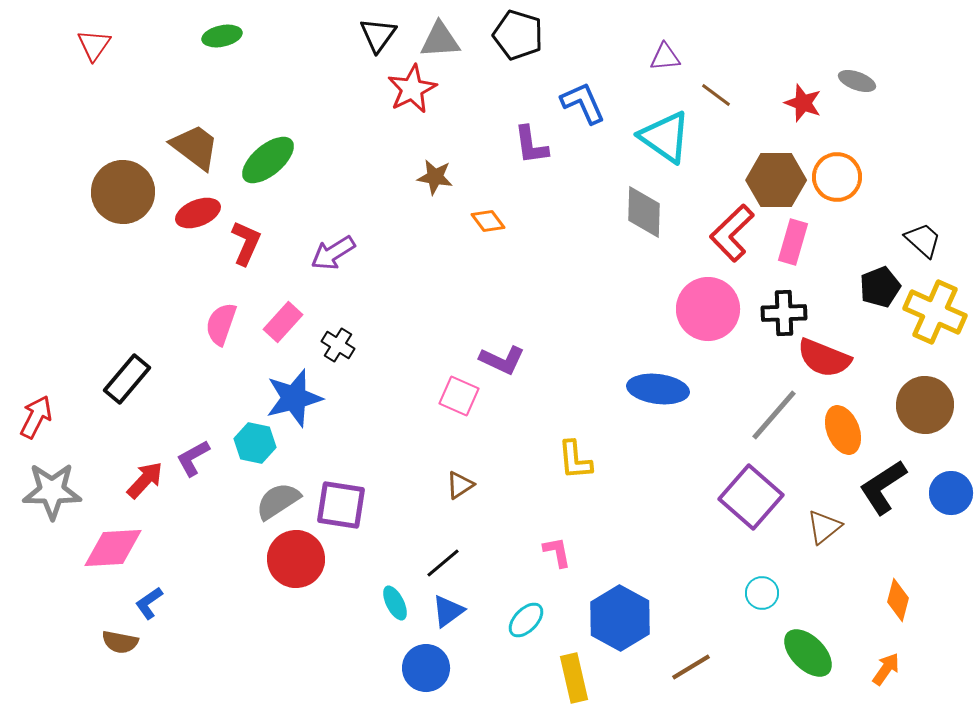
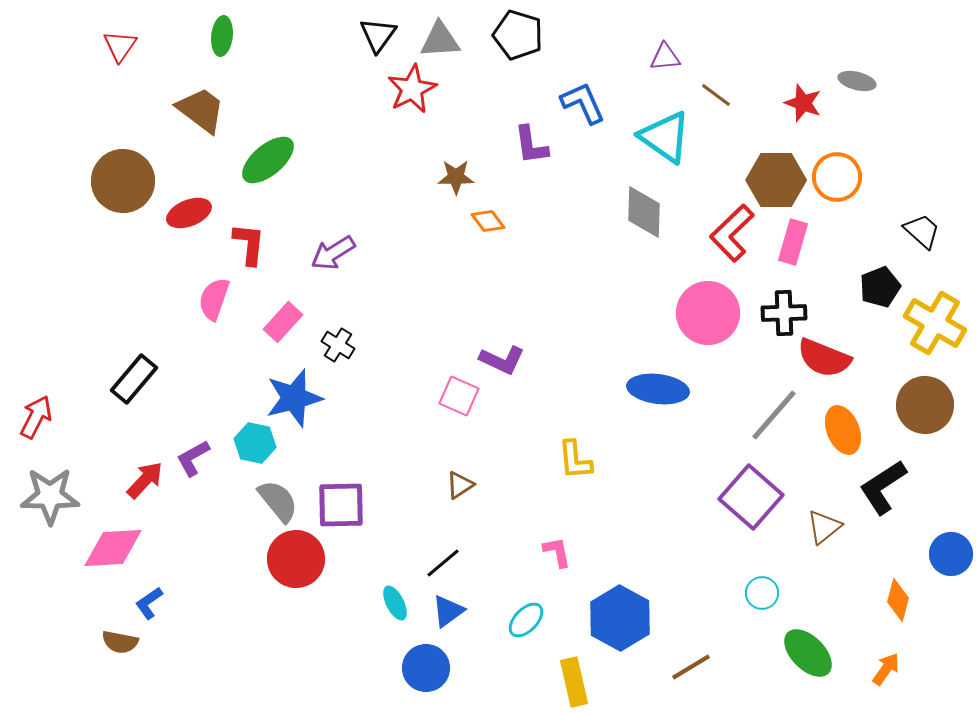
green ellipse at (222, 36): rotated 72 degrees counterclockwise
red triangle at (94, 45): moved 26 px right, 1 px down
gray ellipse at (857, 81): rotated 6 degrees counterclockwise
brown trapezoid at (195, 147): moved 6 px right, 37 px up
brown star at (435, 177): moved 21 px right; rotated 9 degrees counterclockwise
brown circle at (123, 192): moved 11 px up
red ellipse at (198, 213): moved 9 px left
black trapezoid at (923, 240): moved 1 px left, 9 px up
red L-shape at (246, 243): moved 3 px right, 1 px down; rotated 18 degrees counterclockwise
pink circle at (708, 309): moved 4 px down
yellow cross at (935, 312): moved 11 px down; rotated 6 degrees clockwise
pink semicircle at (221, 324): moved 7 px left, 25 px up
black rectangle at (127, 379): moved 7 px right
gray star at (52, 491): moved 2 px left, 5 px down
blue circle at (951, 493): moved 61 px down
gray semicircle at (278, 501): rotated 84 degrees clockwise
purple square at (341, 505): rotated 10 degrees counterclockwise
yellow rectangle at (574, 678): moved 4 px down
